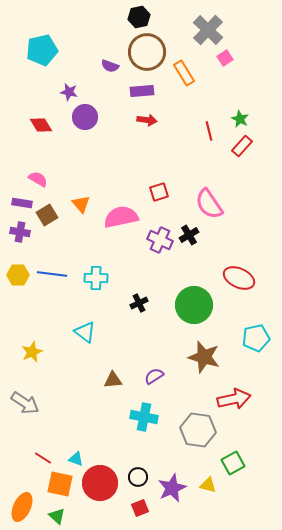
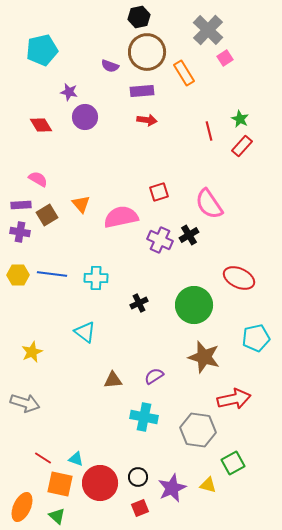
purple rectangle at (22, 203): moved 1 px left, 2 px down; rotated 12 degrees counterclockwise
gray arrow at (25, 403): rotated 16 degrees counterclockwise
